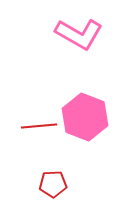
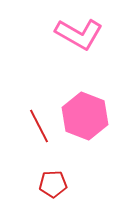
pink hexagon: moved 1 px up
red line: rotated 68 degrees clockwise
